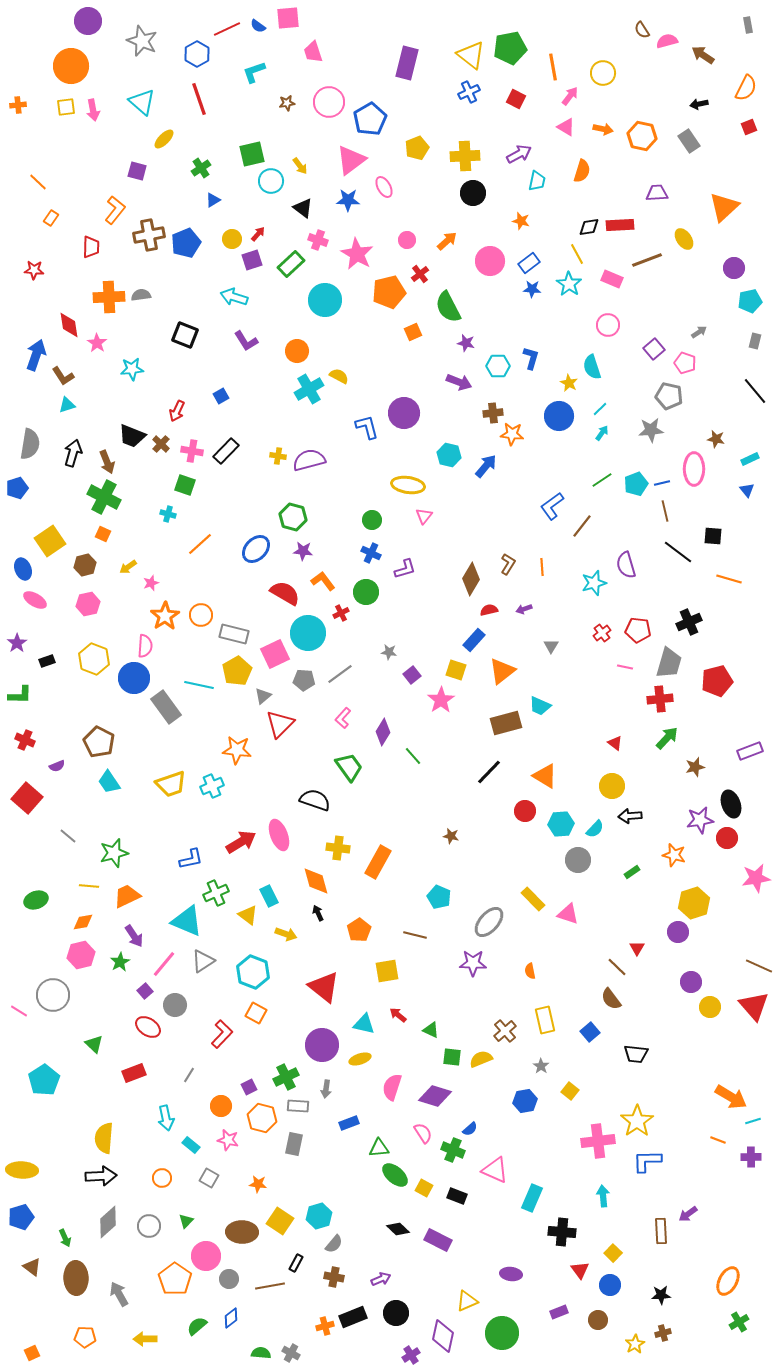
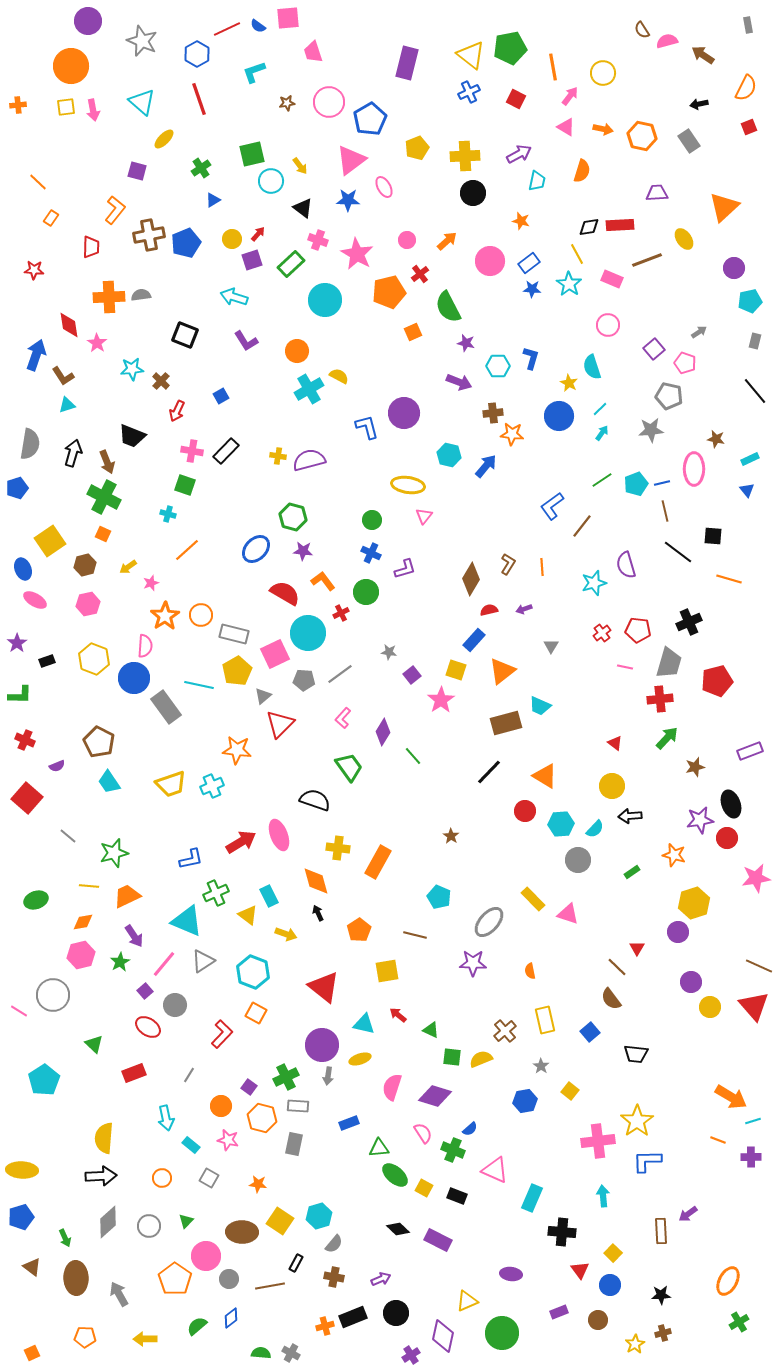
brown cross at (161, 444): moved 63 px up
orange line at (200, 544): moved 13 px left, 6 px down
brown star at (451, 836): rotated 21 degrees clockwise
purple square at (249, 1087): rotated 28 degrees counterclockwise
gray arrow at (326, 1089): moved 2 px right, 13 px up
